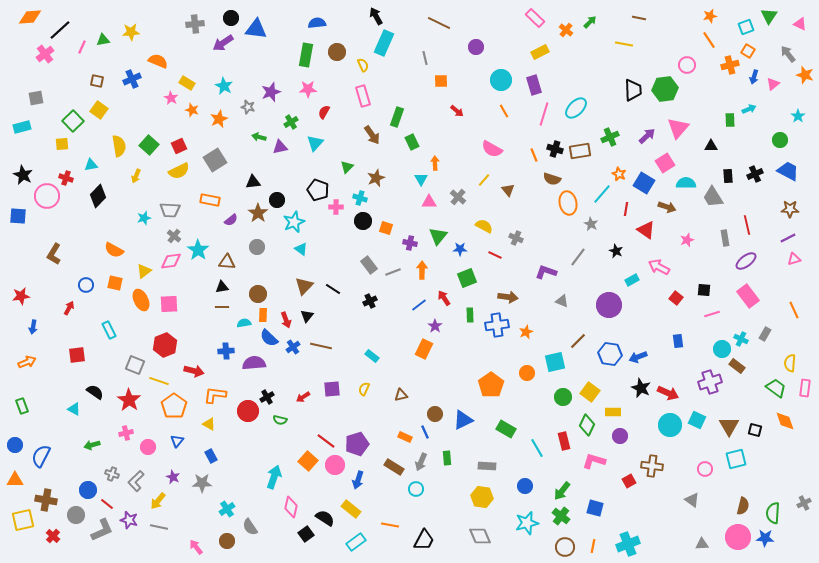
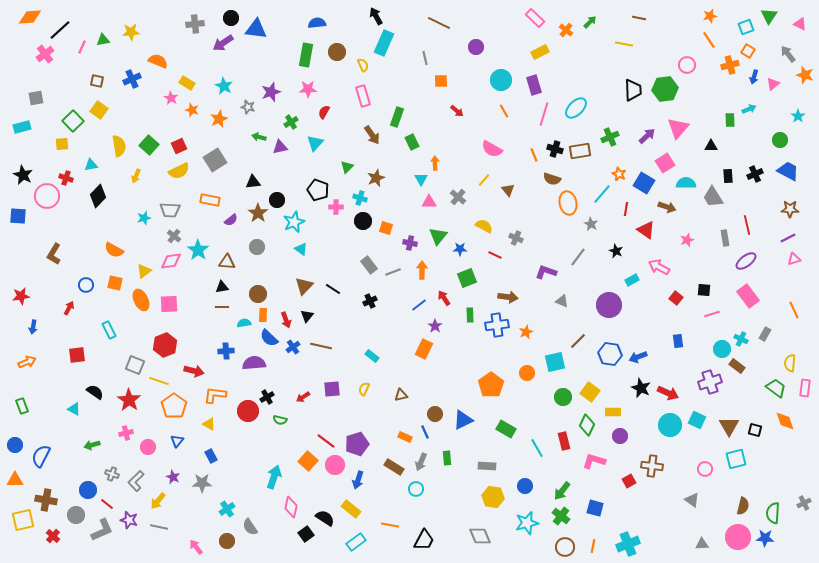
yellow hexagon at (482, 497): moved 11 px right
